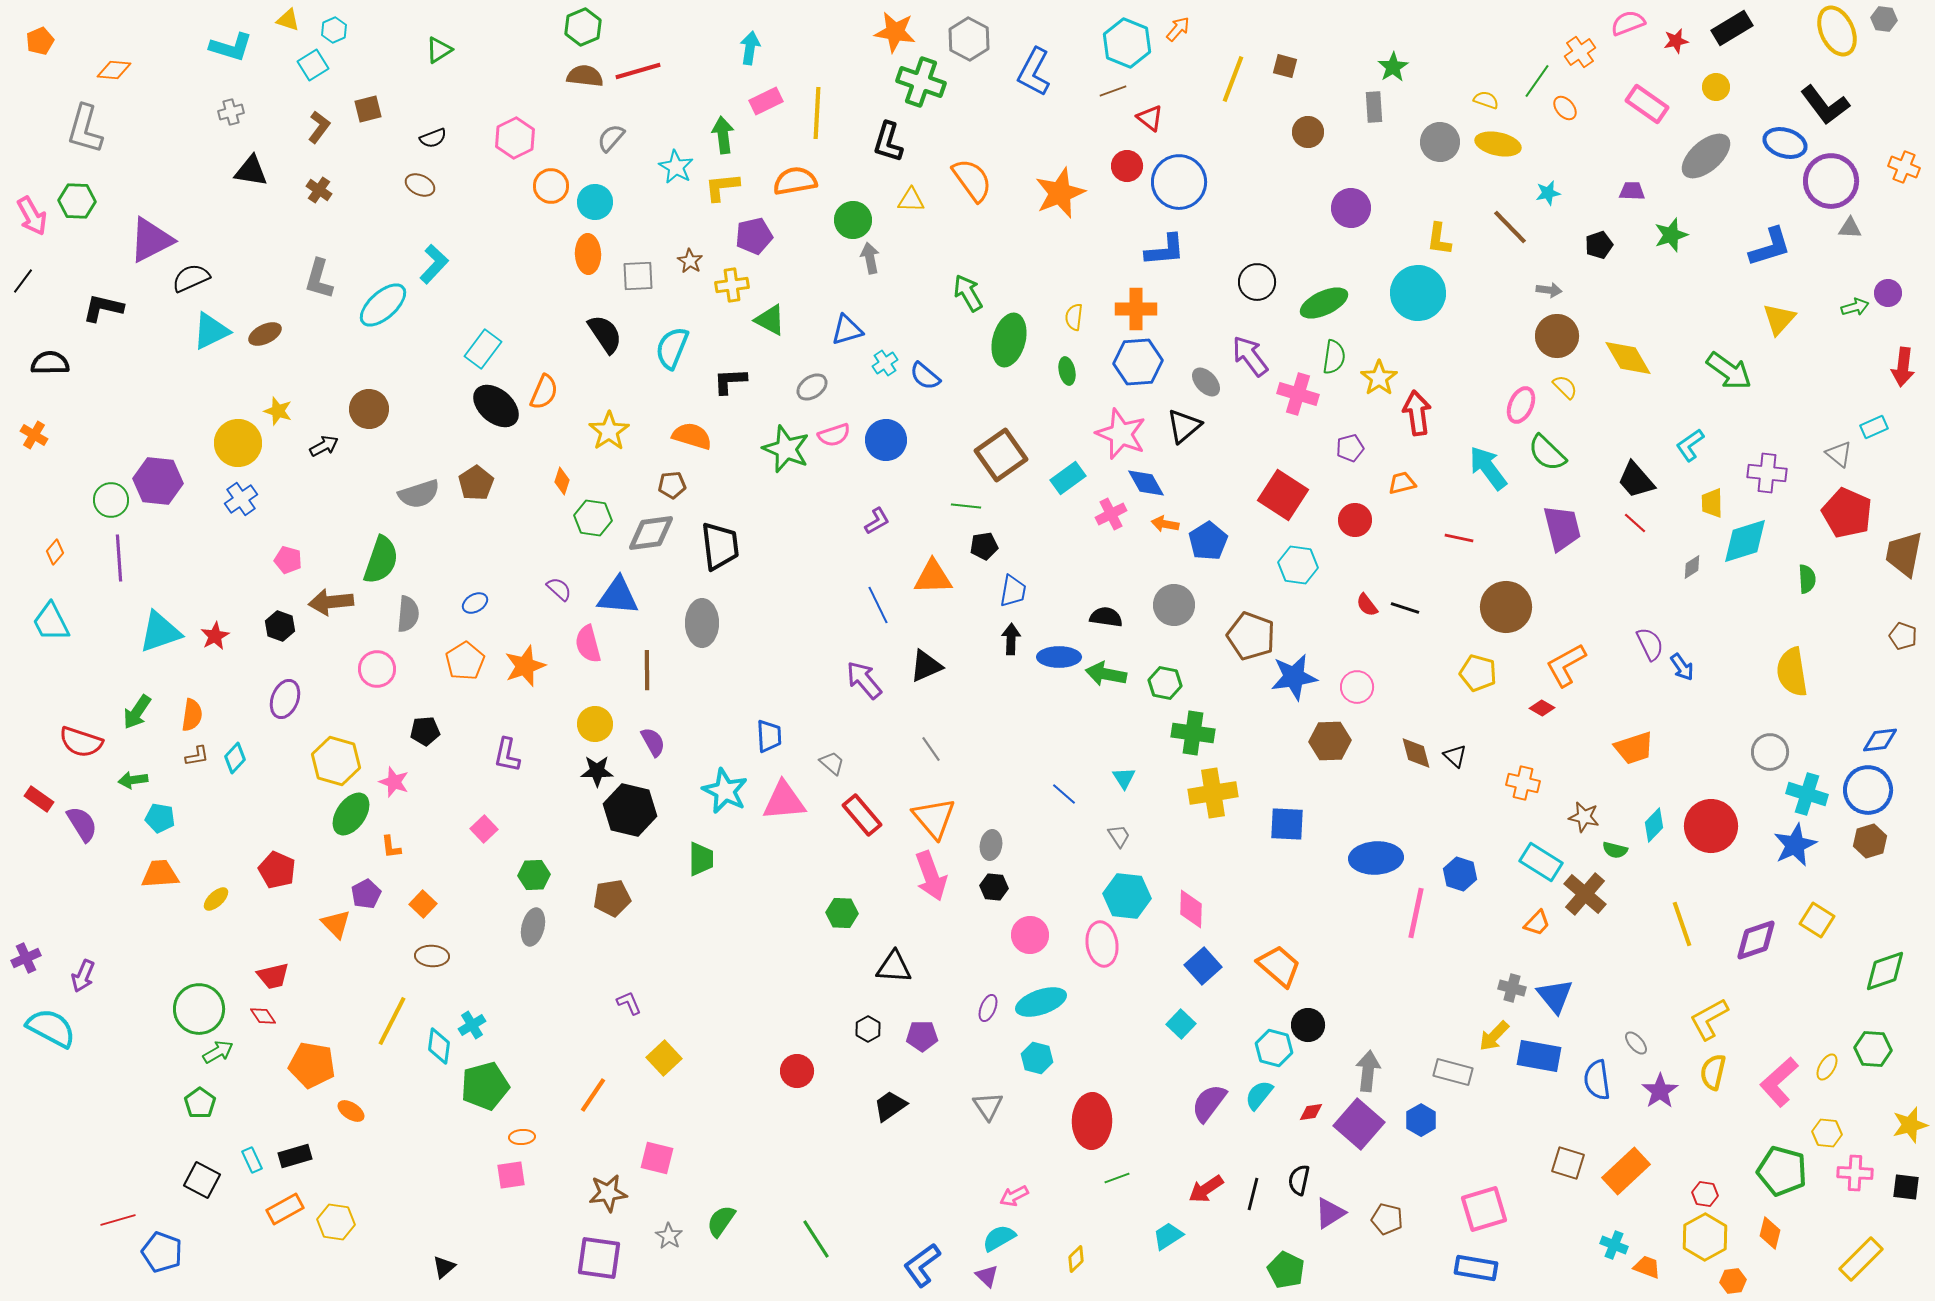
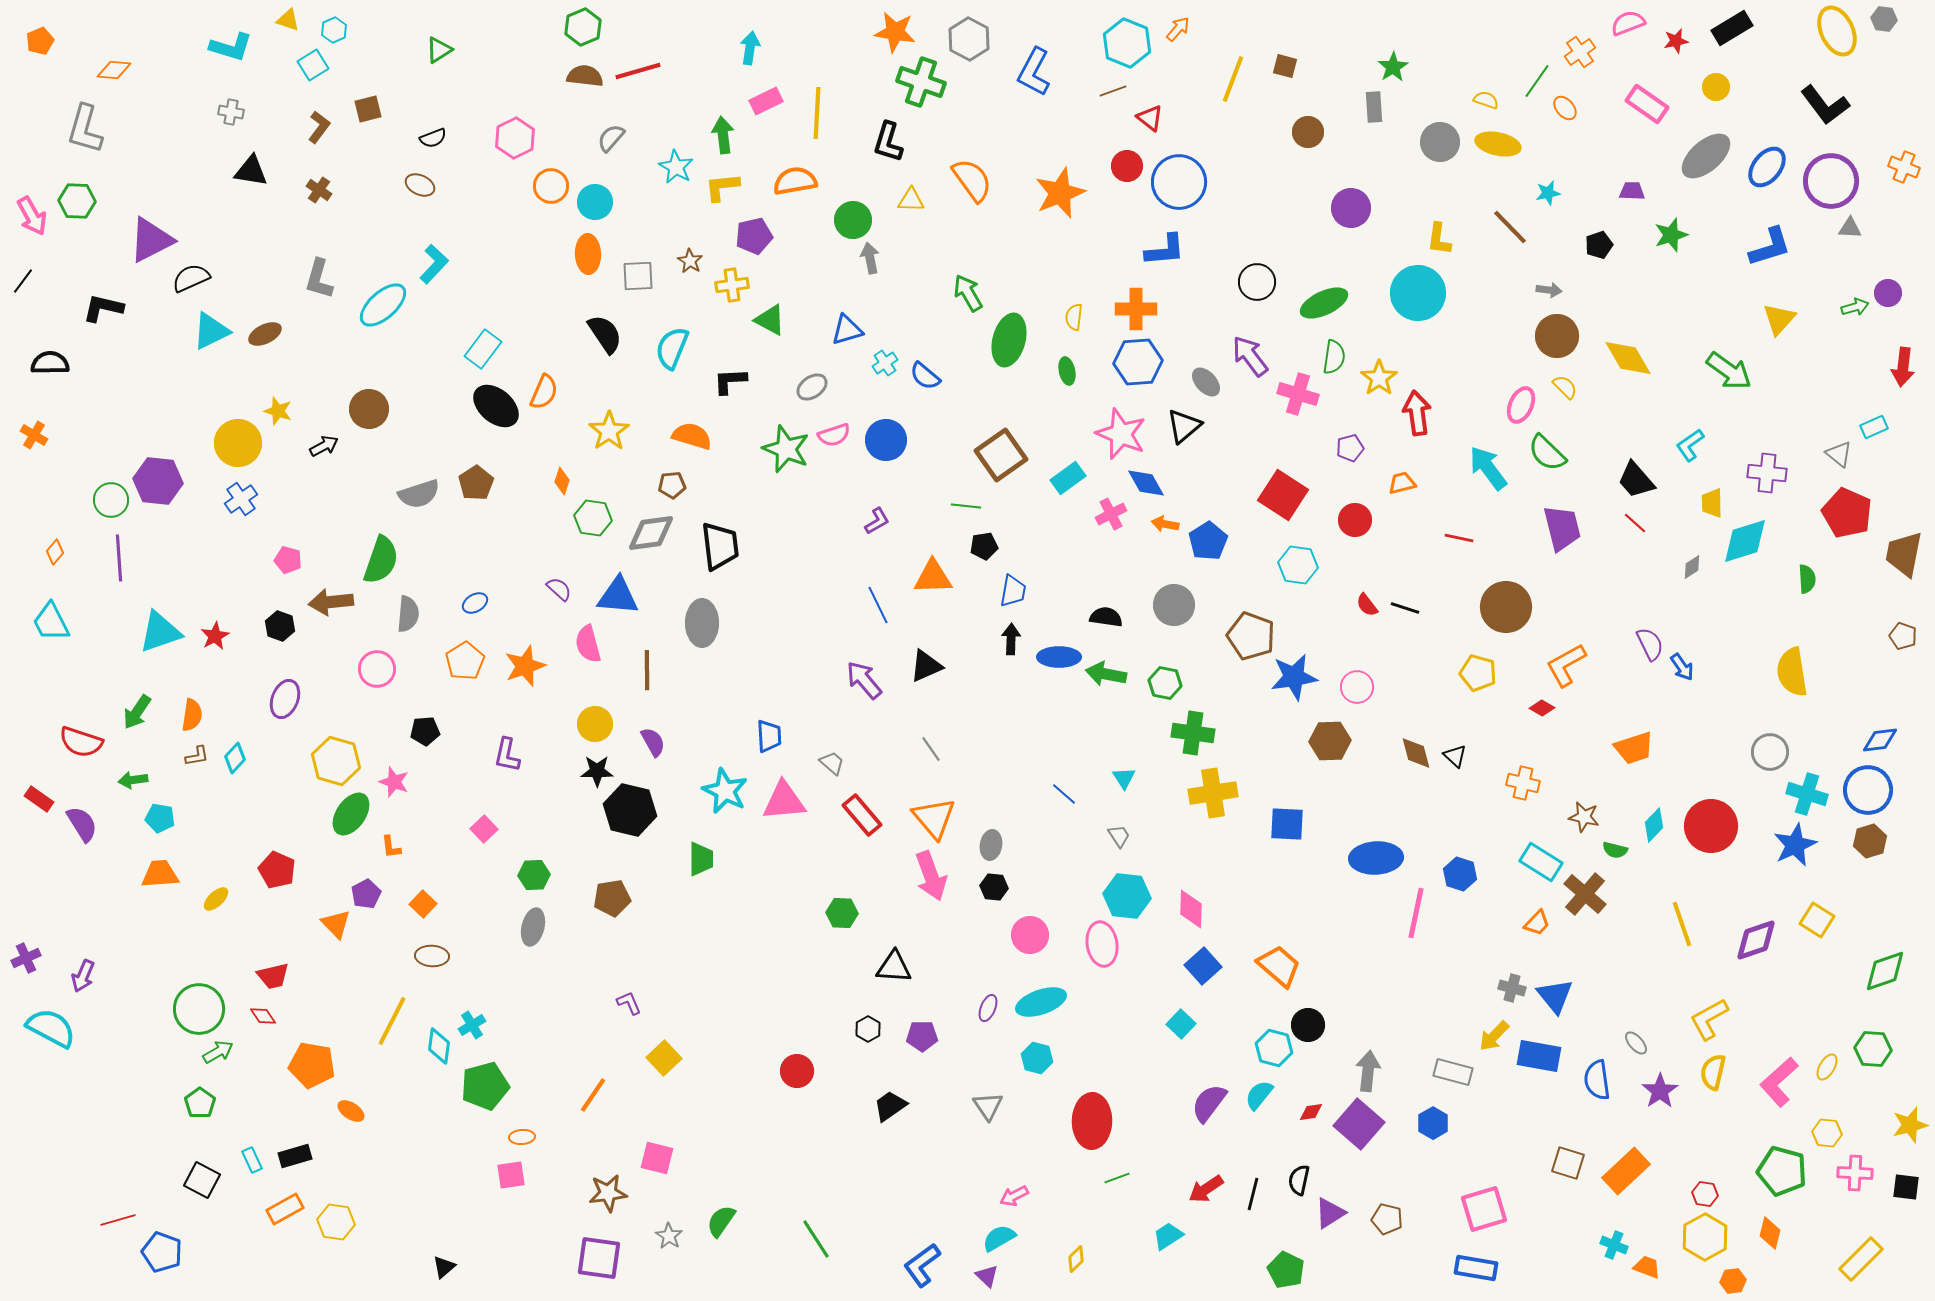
gray cross at (231, 112): rotated 25 degrees clockwise
blue ellipse at (1785, 143): moved 18 px left, 24 px down; rotated 69 degrees counterclockwise
blue hexagon at (1421, 1120): moved 12 px right, 3 px down
